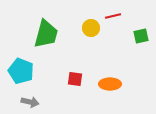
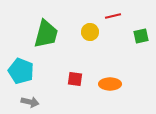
yellow circle: moved 1 px left, 4 px down
